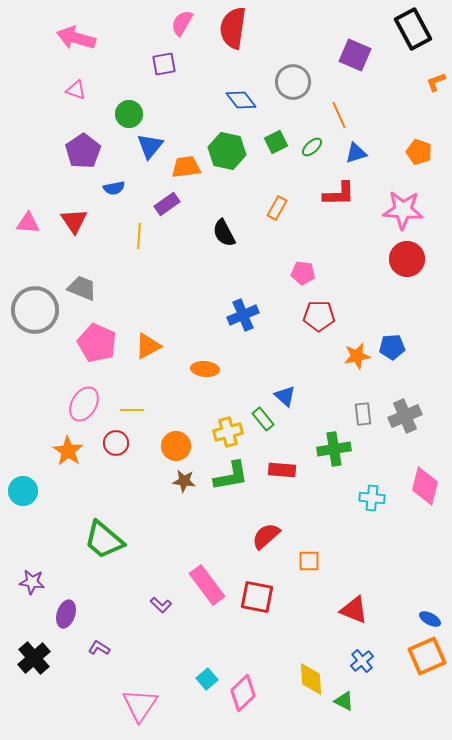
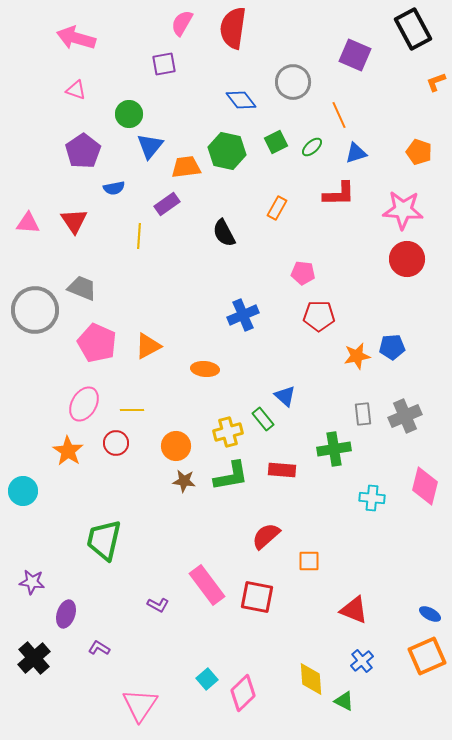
green trapezoid at (104, 540): rotated 63 degrees clockwise
purple L-shape at (161, 605): moved 3 px left; rotated 15 degrees counterclockwise
blue ellipse at (430, 619): moved 5 px up
